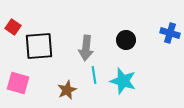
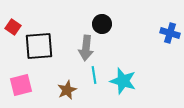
black circle: moved 24 px left, 16 px up
pink square: moved 3 px right, 2 px down; rotated 30 degrees counterclockwise
